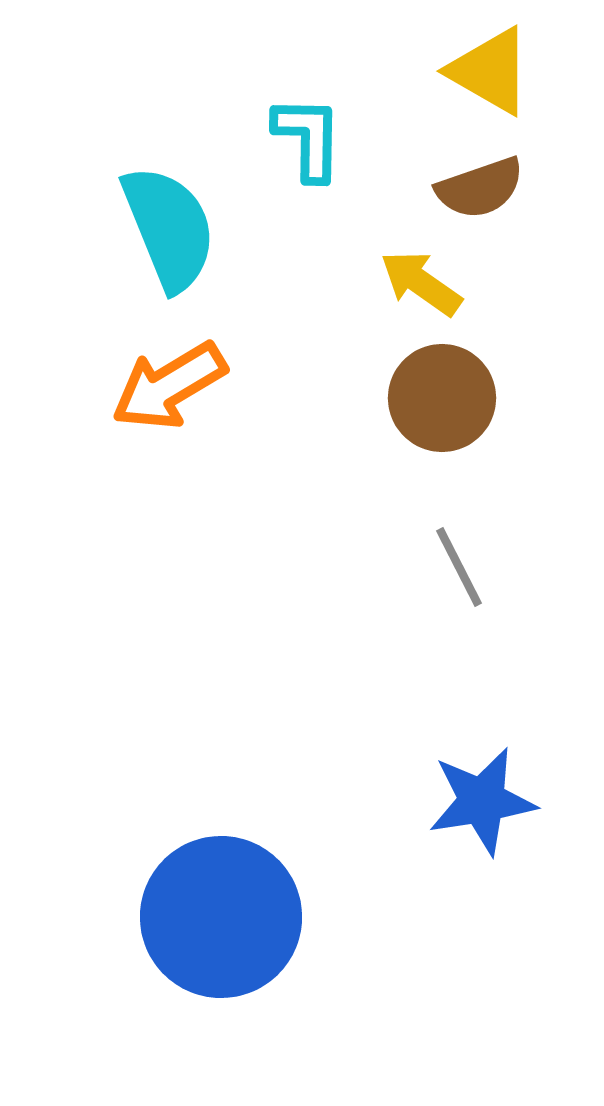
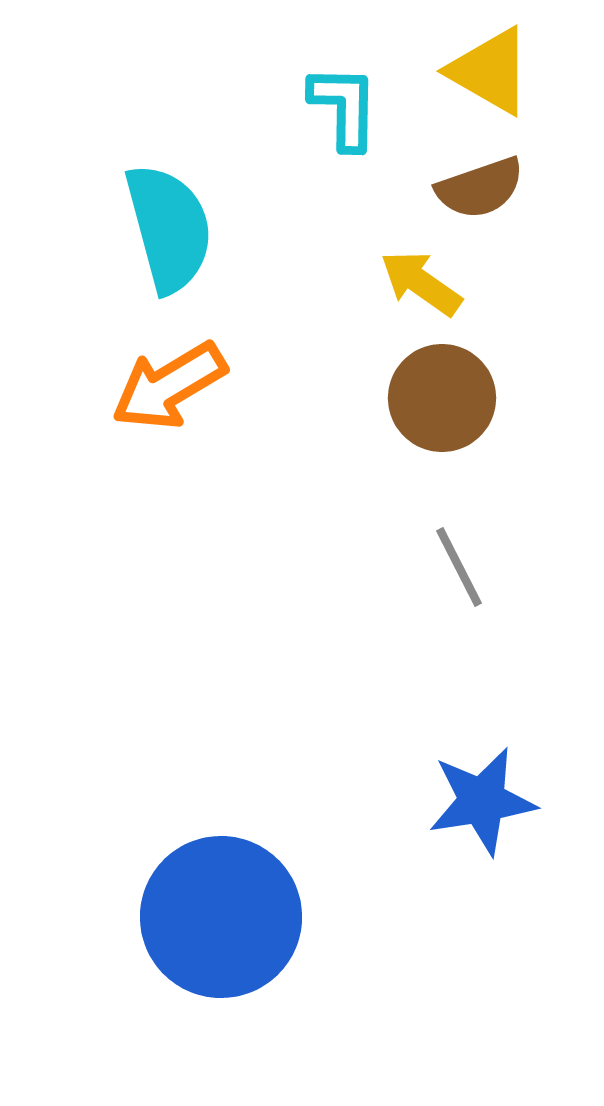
cyan L-shape: moved 36 px right, 31 px up
cyan semicircle: rotated 7 degrees clockwise
